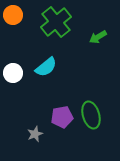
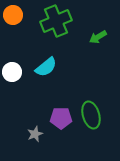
green cross: moved 1 px up; rotated 16 degrees clockwise
white circle: moved 1 px left, 1 px up
purple pentagon: moved 1 px left, 1 px down; rotated 10 degrees clockwise
